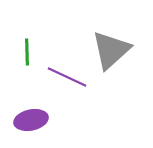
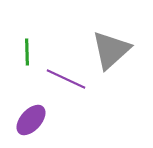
purple line: moved 1 px left, 2 px down
purple ellipse: rotated 36 degrees counterclockwise
